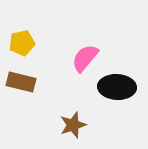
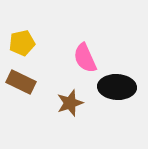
pink semicircle: rotated 64 degrees counterclockwise
brown rectangle: rotated 12 degrees clockwise
brown star: moved 3 px left, 22 px up
